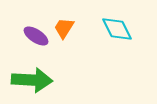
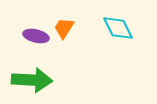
cyan diamond: moved 1 px right, 1 px up
purple ellipse: rotated 20 degrees counterclockwise
